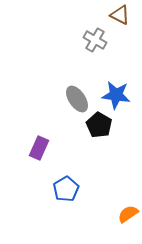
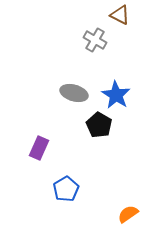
blue star: rotated 24 degrees clockwise
gray ellipse: moved 3 px left, 6 px up; rotated 40 degrees counterclockwise
